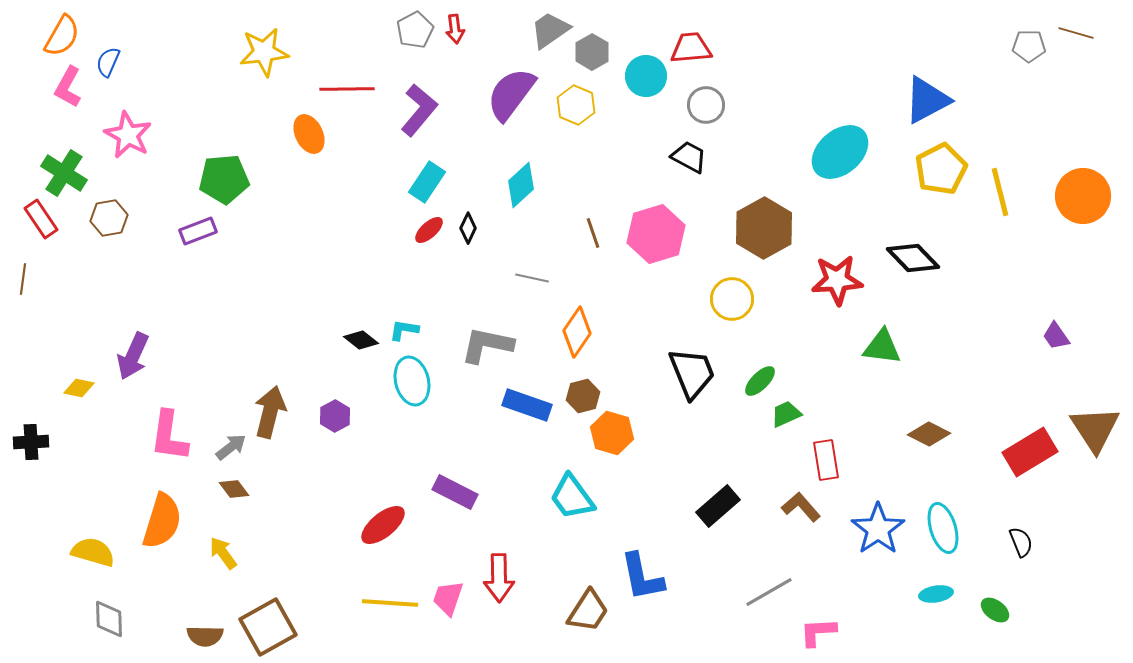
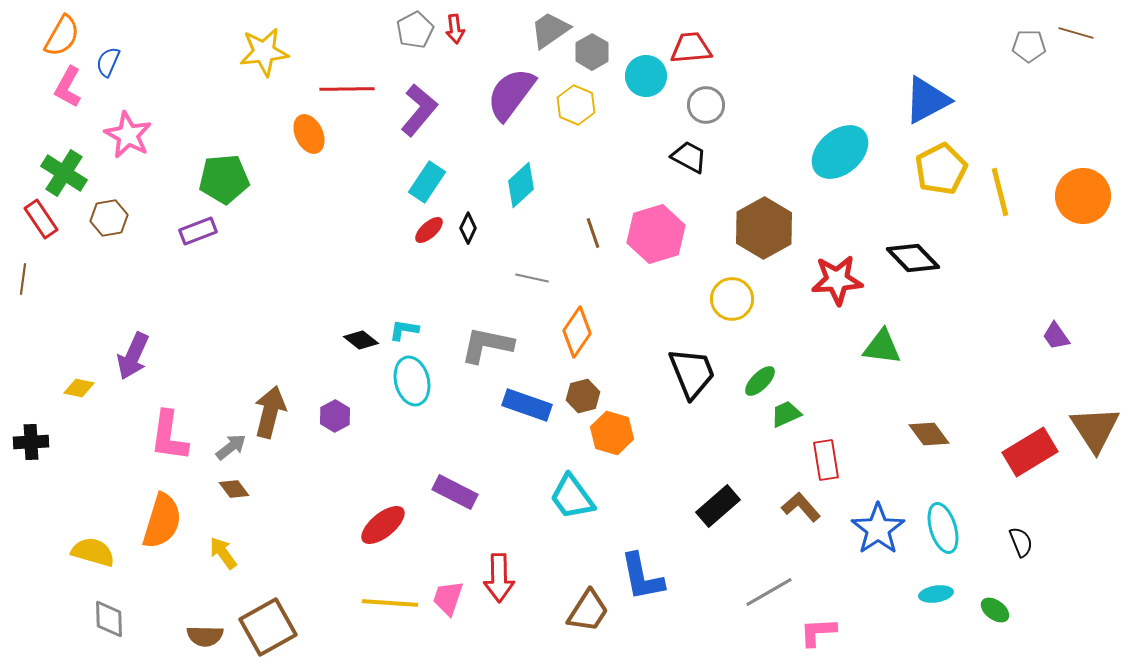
brown diamond at (929, 434): rotated 27 degrees clockwise
